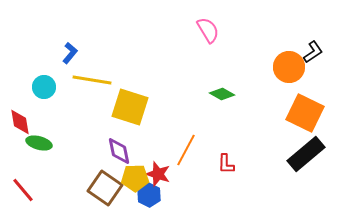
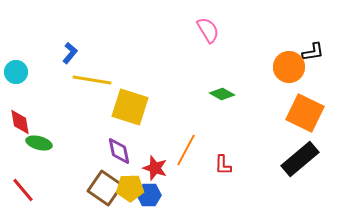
black L-shape: rotated 25 degrees clockwise
cyan circle: moved 28 px left, 15 px up
black rectangle: moved 6 px left, 5 px down
red L-shape: moved 3 px left, 1 px down
red star: moved 3 px left, 6 px up
yellow pentagon: moved 5 px left, 10 px down
blue hexagon: rotated 25 degrees counterclockwise
